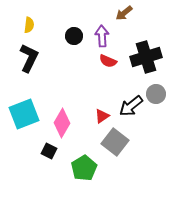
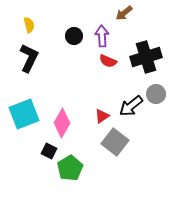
yellow semicircle: rotated 21 degrees counterclockwise
green pentagon: moved 14 px left
